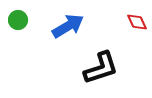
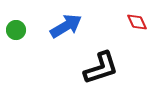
green circle: moved 2 px left, 10 px down
blue arrow: moved 2 px left
